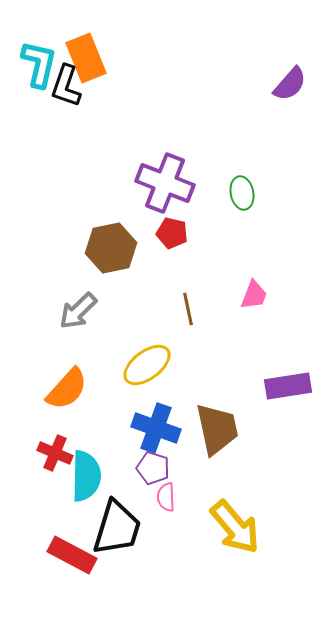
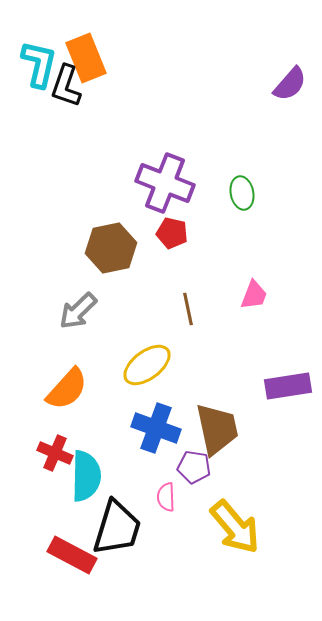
purple pentagon: moved 41 px right, 1 px up; rotated 8 degrees counterclockwise
